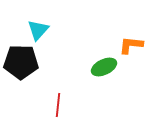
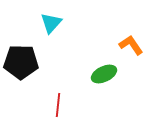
cyan triangle: moved 13 px right, 7 px up
orange L-shape: rotated 50 degrees clockwise
green ellipse: moved 7 px down
